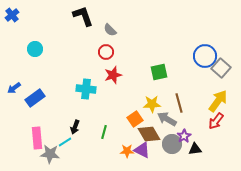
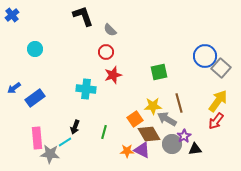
yellow star: moved 1 px right, 2 px down
